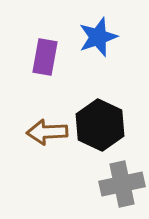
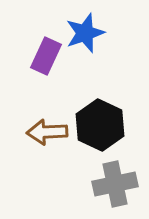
blue star: moved 13 px left, 4 px up
purple rectangle: moved 1 px right, 1 px up; rotated 15 degrees clockwise
gray cross: moved 7 px left
